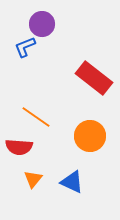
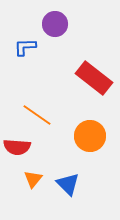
purple circle: moved 13 px right
blue L-shape: rotated 20 degrees clockwise
orange line: moved 1 px right, 2 px up
red semicircle: moved 2 px left
blue triangle: moved 4 px left, 2 px down; rotated 20 degrees clockwise
